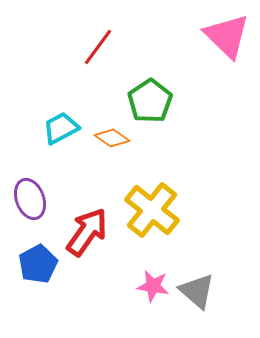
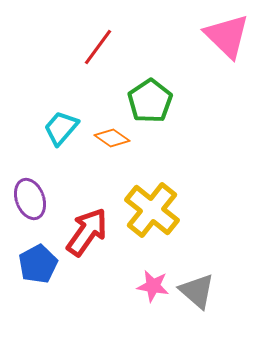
cyan trapezoid: rotated 21 degrees counterclockwise
